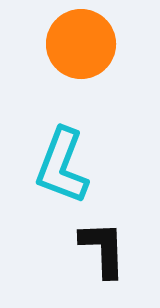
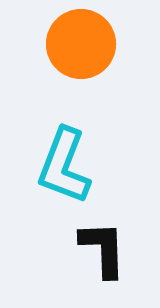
cyan L-shape: moved 2 px right
